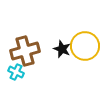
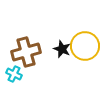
brown cross: moved 1 px right, 1 px down
cyan cross: moved 2 px left, 2 px down
